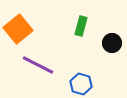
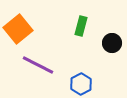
blue hexagon: rotated 15 degrees clockwise
